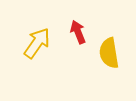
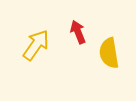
yellow arrow: moved 1 px left, 2 px down
